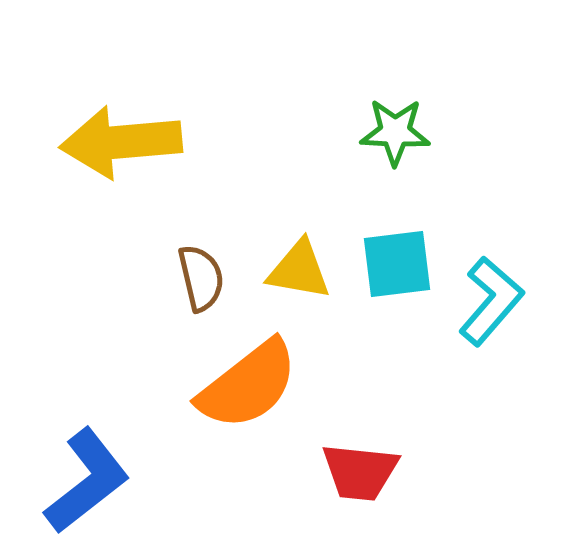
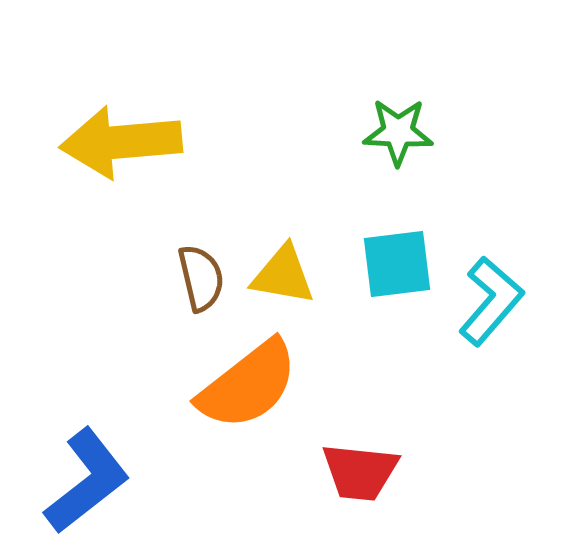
green star: moved 3 px right
yellow triangle: moved 16 px left, 5 px down
